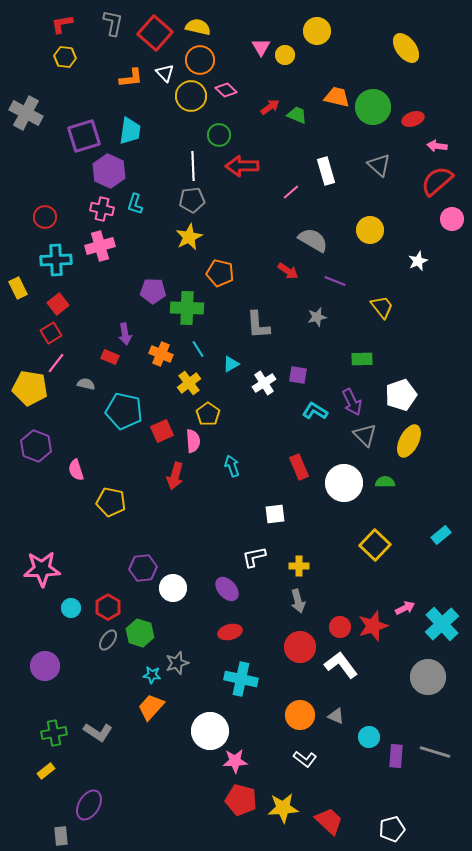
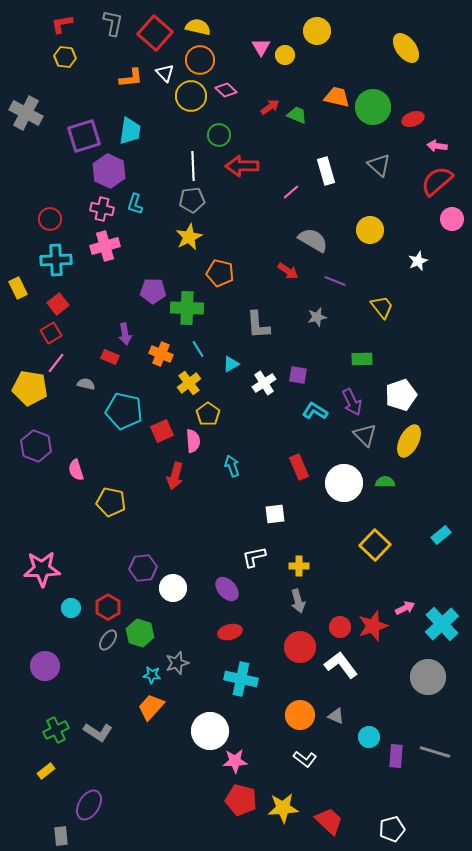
red circle at (45, 217): moved 5 px right, 2 px down
pink cross at (100, 246): moved 5 px right
green cross at (54, 733): moved 2 px right, 3 px up; rotated 15 degrees counterclockwise
